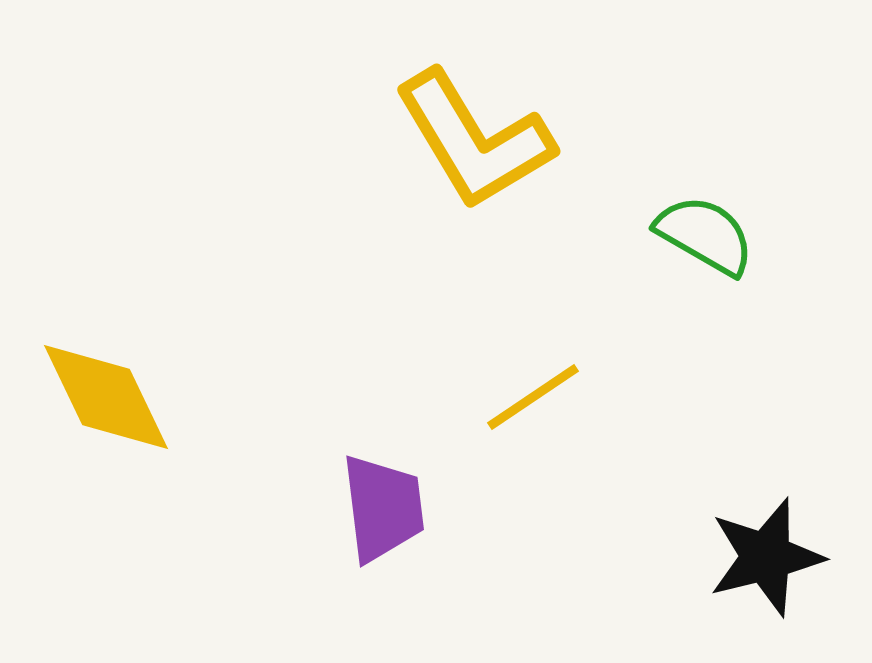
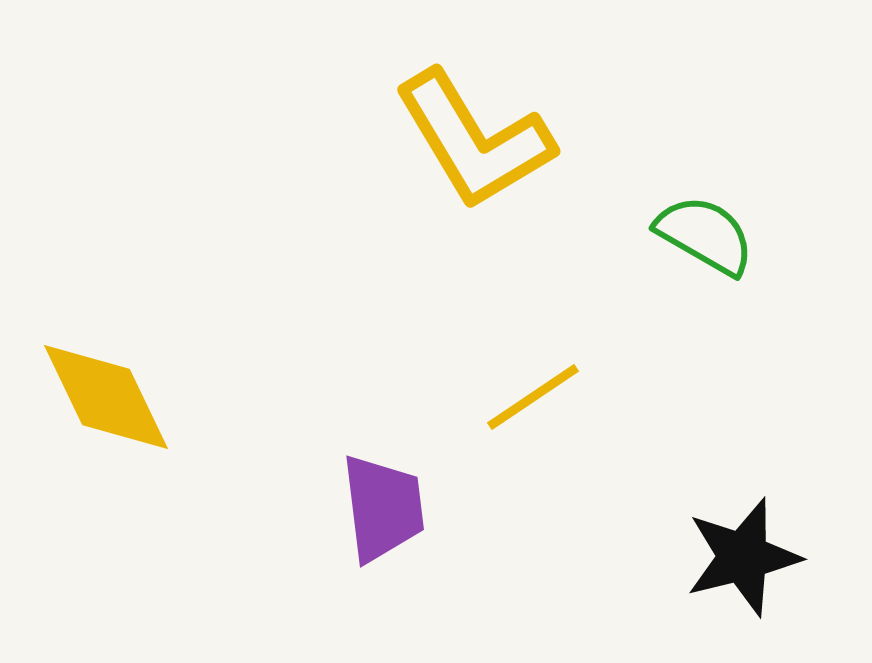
black star: moved 23 px left
